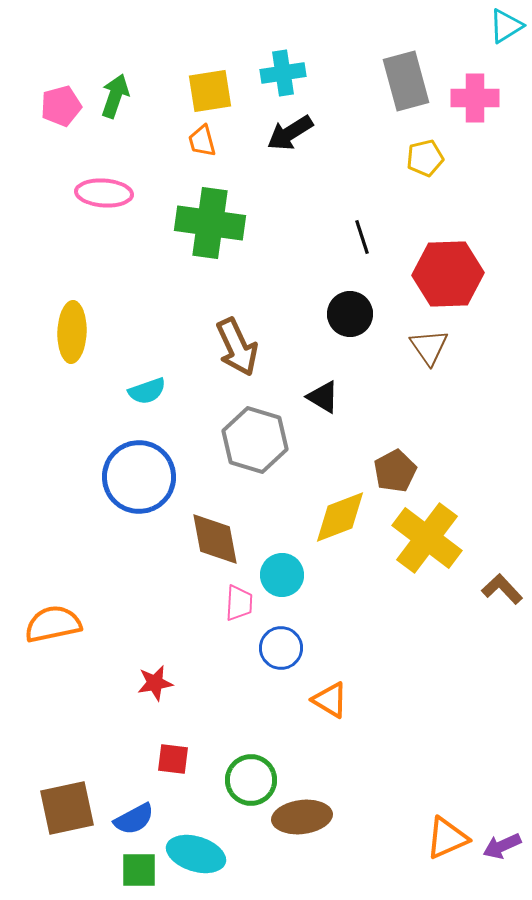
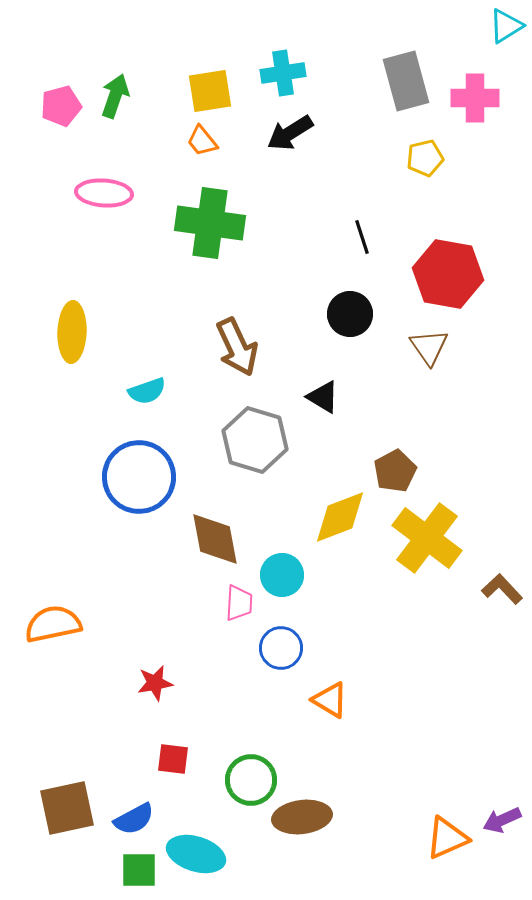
orange trapezoid at (202, 141): rotated 24 degrees counterclockwise
red hexagon at (448, 274): rotated 12 degrees clockwise
purple arrow at (502, 846): moved 26 px up
